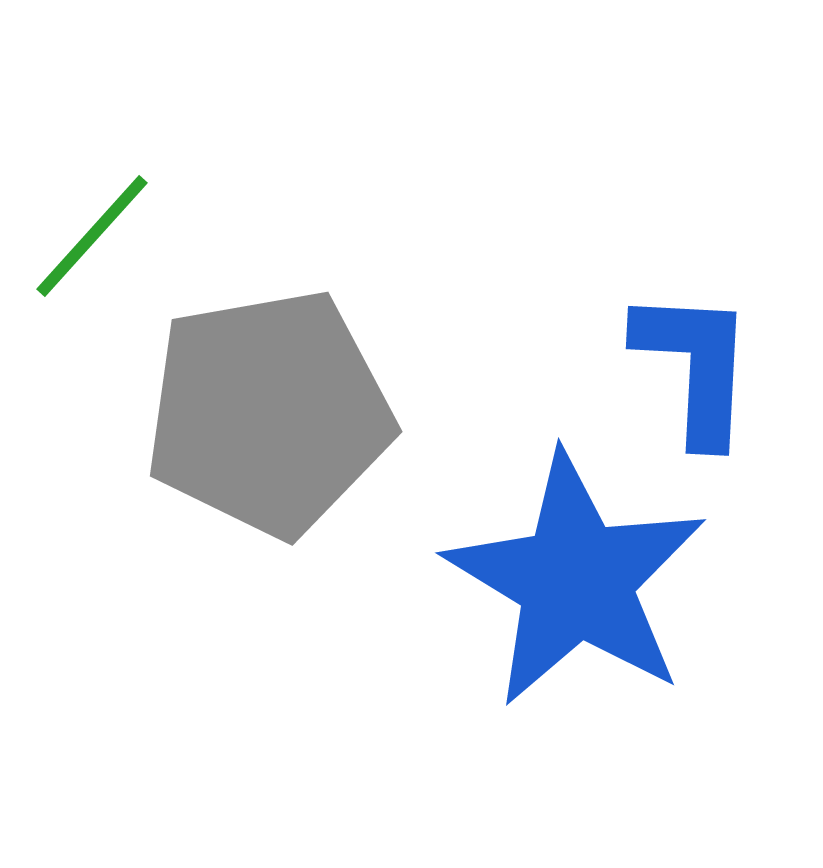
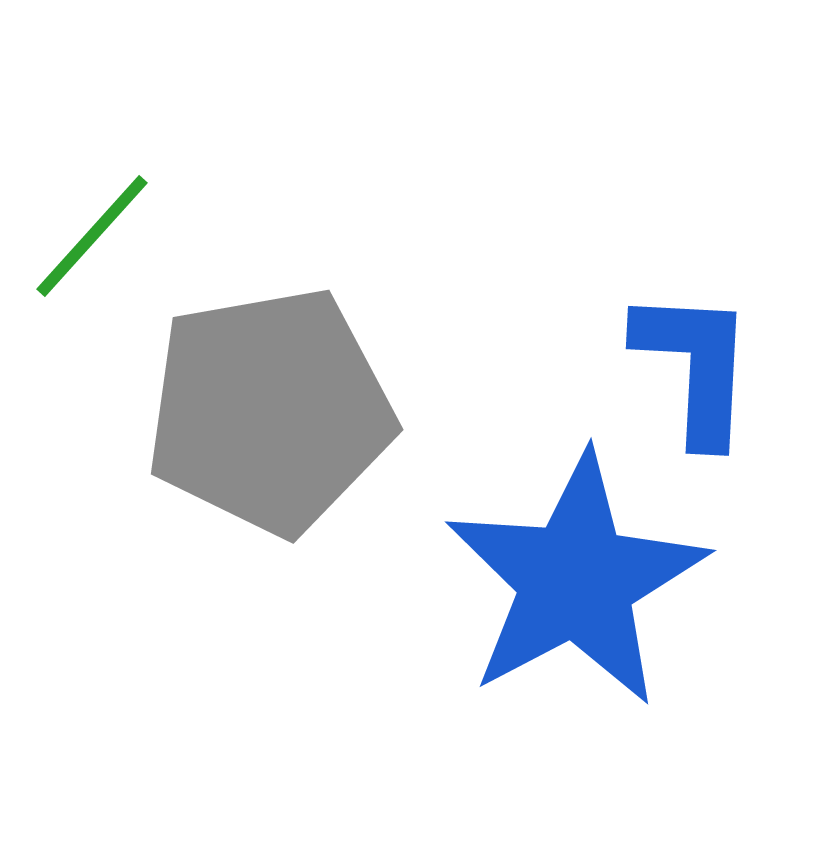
gray pentagon: moved 1 px right, 2 px up
blue star: rotated 13 degrees clockwise
